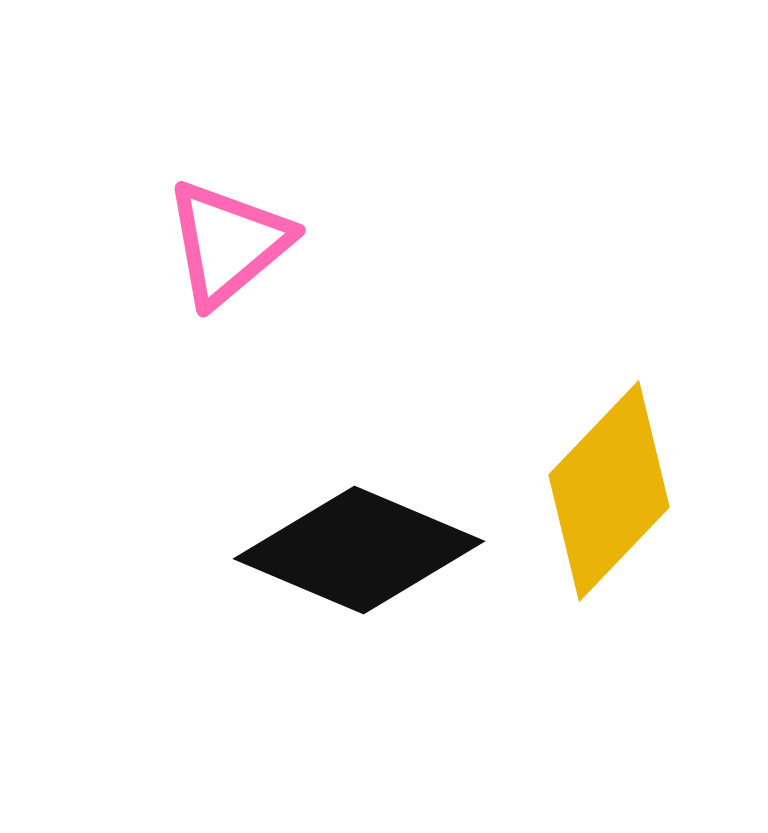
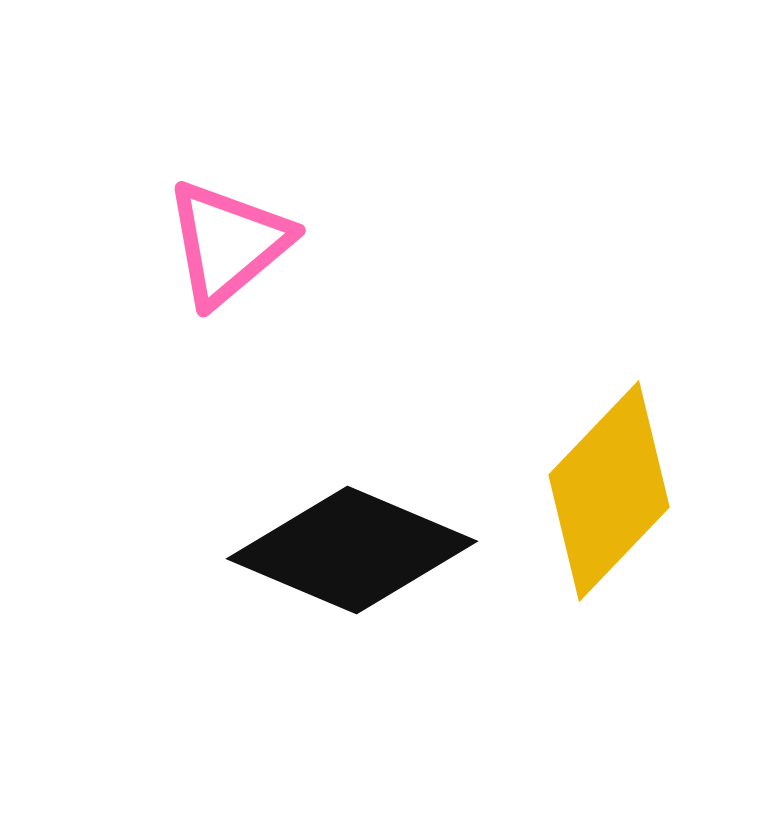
black diamond: moved 7 px left
